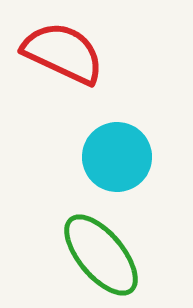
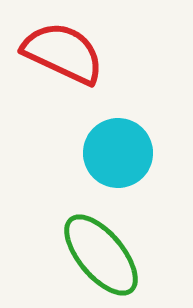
cyan circle: moved 1 px right, 4 px up
